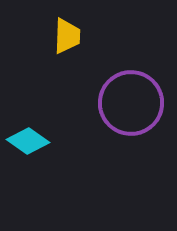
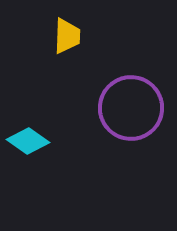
purple circle: moved 5 px down
